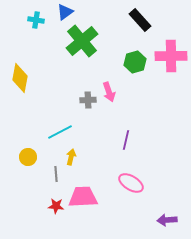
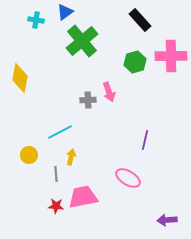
purple line: moved 19 px right
yellow circle: moved 1 px right, 2 px up
pink ellipse: moved 3 px left, 5 px up
pink trapezoid: rotated 8 degrees counterclockwise
